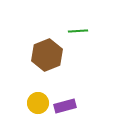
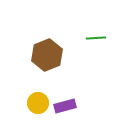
green line: moved 18 px right, 7 px down
